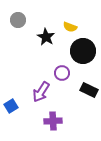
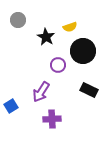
yellow semicircle: rotated 40 degrees counterclockwise
purple circle: moved 4 px left, 8 px up
purple cross: moved 1 px left, 2 px up
